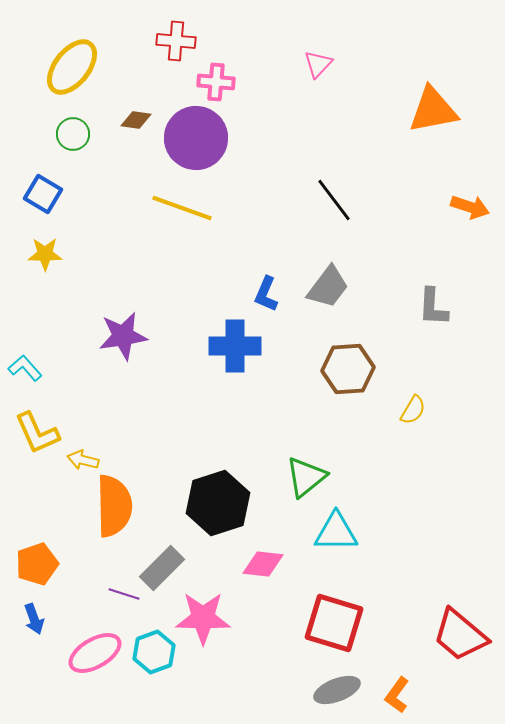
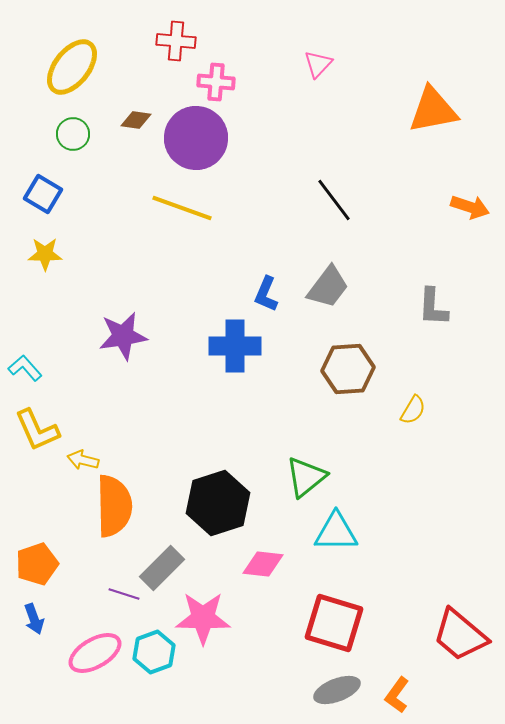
yellow L-shape: moved 3 px up
